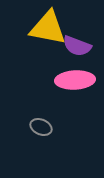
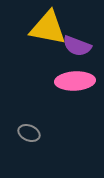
pink ellipse: moved 1 px down
gray ellipse: moved 12 px left, 6 px down
